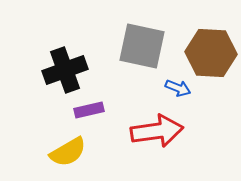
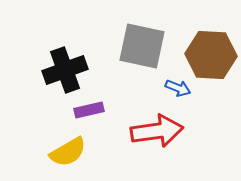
brown hexagon: moved 2 px down
